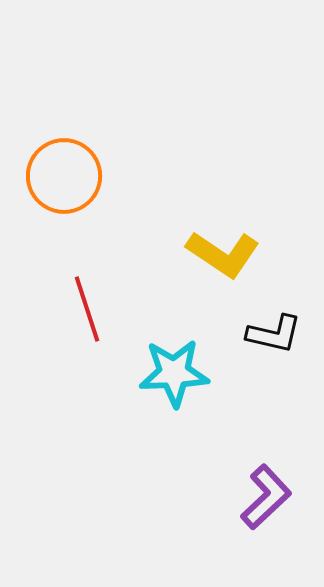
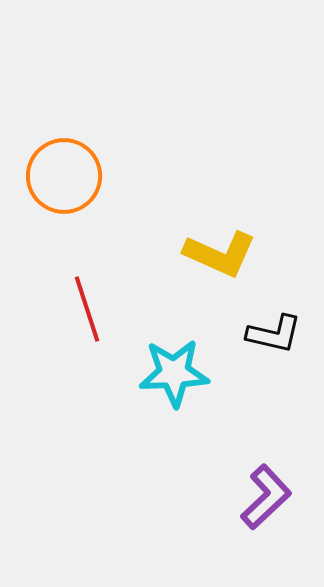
yellow L-shape: moved 3 px left; rotated 10 degrees counterclockwise
